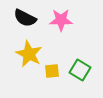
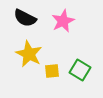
pink star: moved 2 px right, 1 px down; rotated 25 degrees counterclockwise
